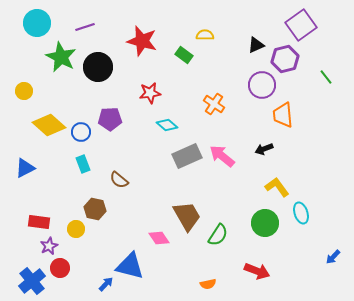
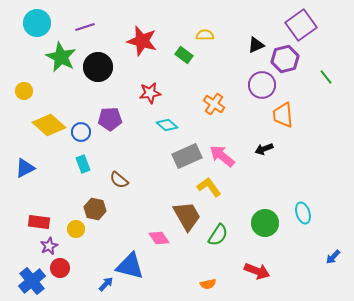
yellow L-shape at (277, 187): moved 68 px left
cyan ellipse at (301, 213): moved 2 px right
